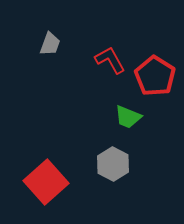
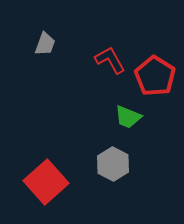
gray trapezoid: moved 5 px left
